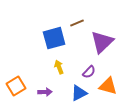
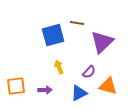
brown line: rotated 32 degrees clockwise
blue square: moved 1 px left, 3 px up
orange square: rotated 24 degrees clockwise
purple arrow: moved 2 px up
